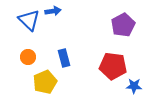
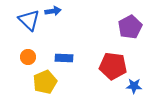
purple pentagon: moved 7 px right, 2 px down
blue rectangle: rotated 72 degrees counterclockwise
